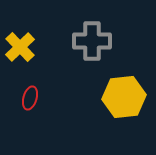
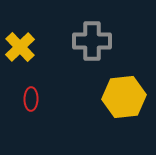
red ellipse: moved 1 px right, 1 px down; rotated 15 degrees counterclockwise
